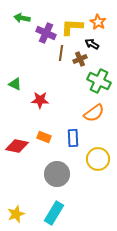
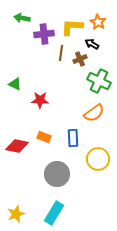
purple cross: moved 2 px left, 1 px down; rotated 30 degrees counterclockwise
